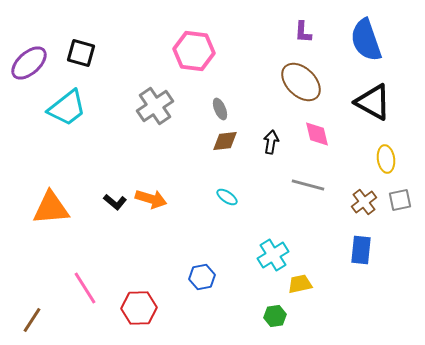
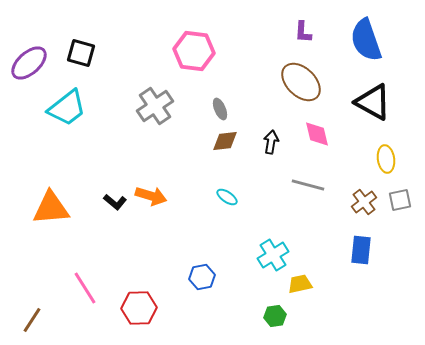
orange arrow: moved 3 px up
